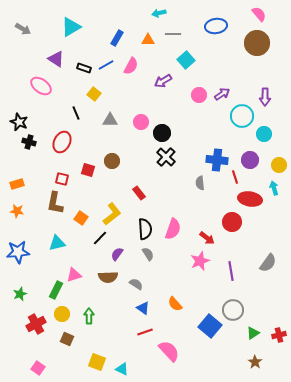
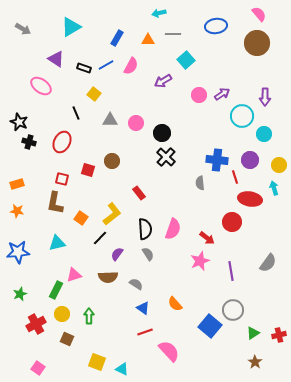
pink circle at (141, 122): moved 5 px left, 1 px down
